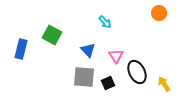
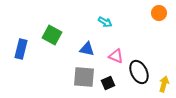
cyan arrow: rotated 16 degrees counterclockwise
blue triangle: moved 1 px left, 1 px up; rotated 35 degrees counterclockwise
pink triangle: rotated 35 degrees counterclockwise
black ellipse: moved 2 px right
yellow arrow: rotated 49 degrees clockwise
